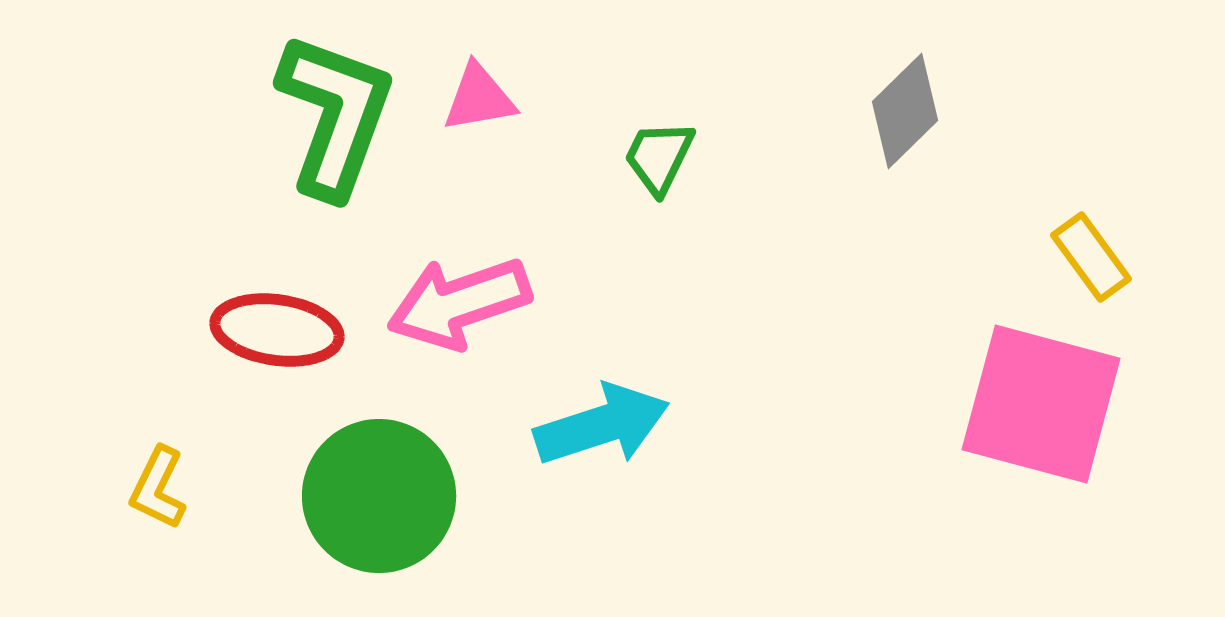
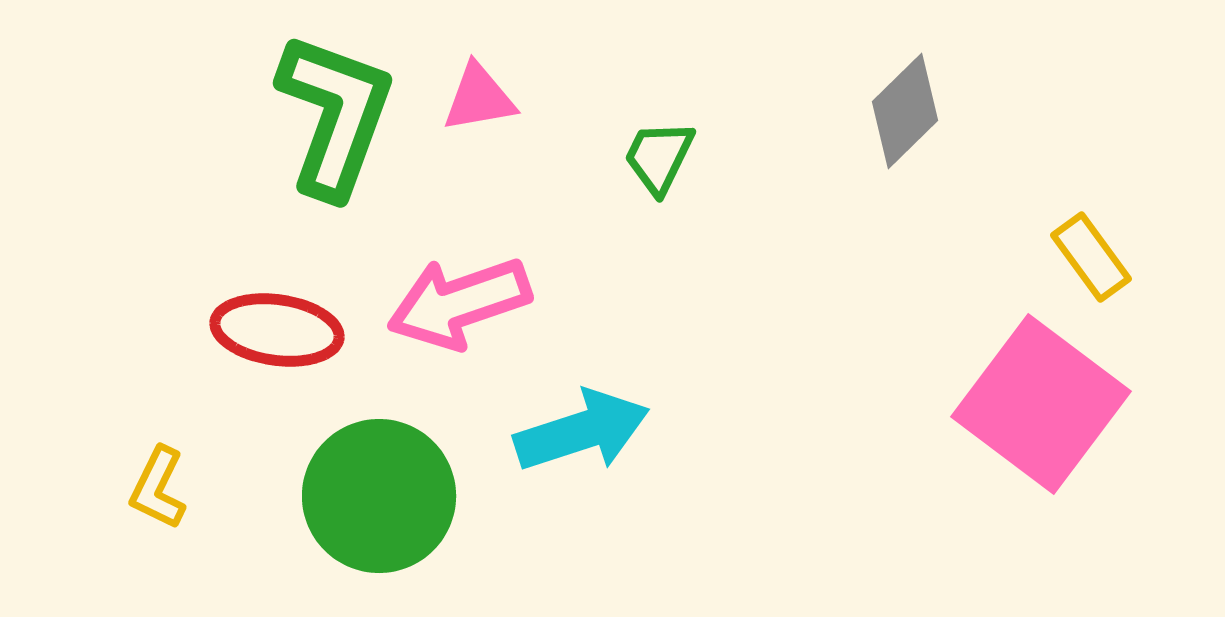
pink square: rotated 22 degrees clockwise
cyan arrow: moved 20 px left, 6 px down
